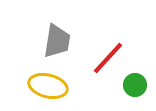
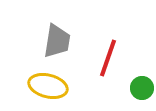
red line: rotated 24 degrees counterclockwise
green circle: moved 7 px right, 3 px down
